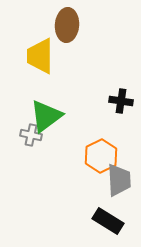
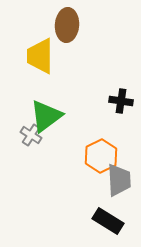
gray cross: rotated 20 degrees clockwise
